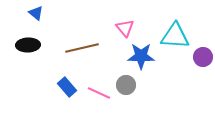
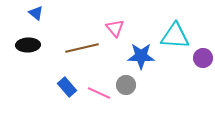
pink triangle: moved 10 px left
purple circle: moved 1 px down
